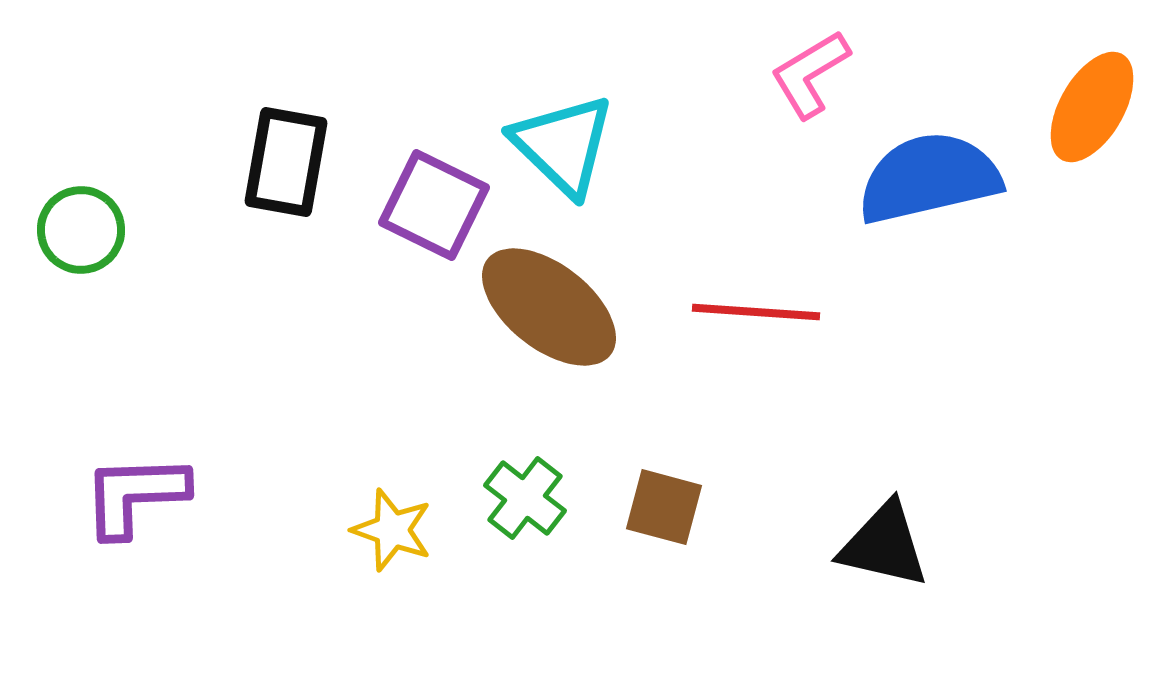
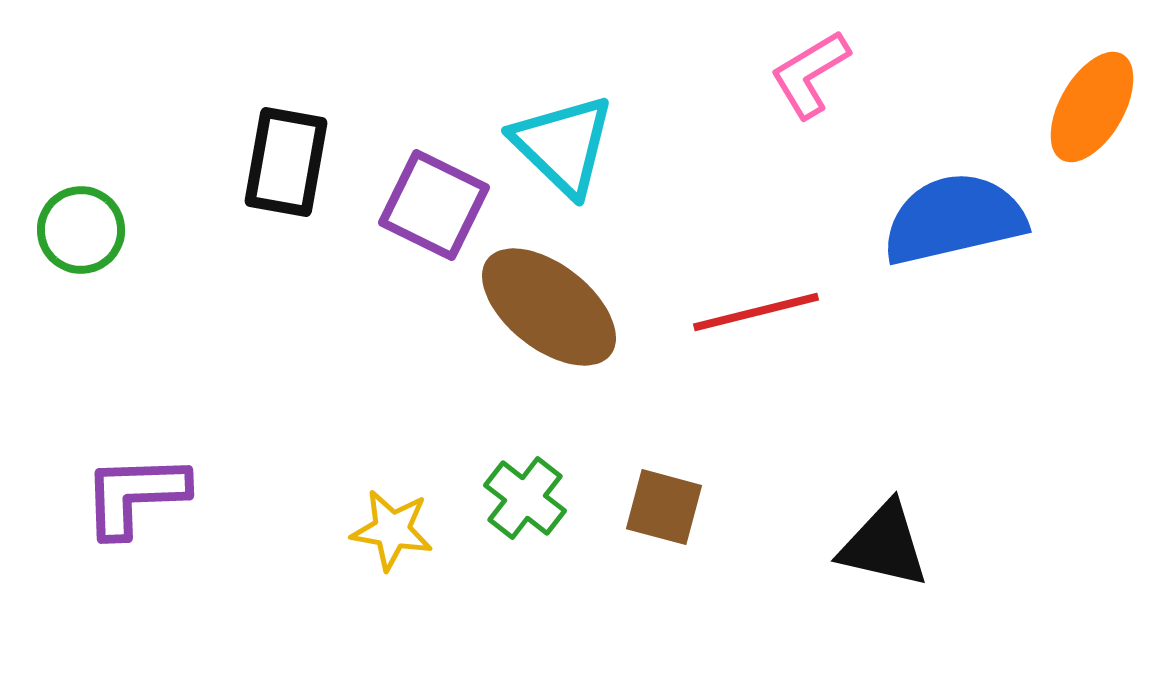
blue semicircle: moved 25 px right, 41 px down
red line: rotated 18 degrees counterclockwise
yellow star: rotated 10 degrees counterclockwise
